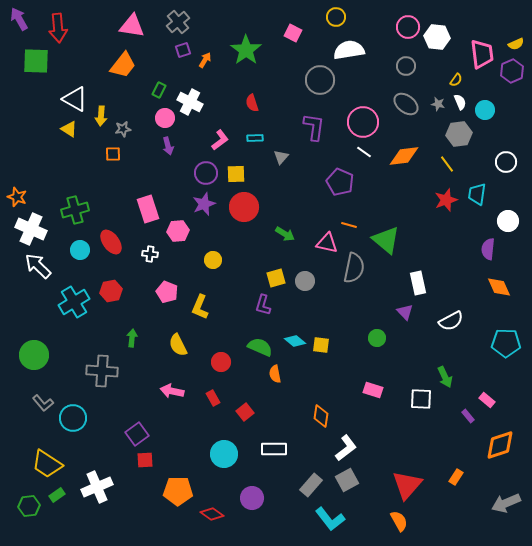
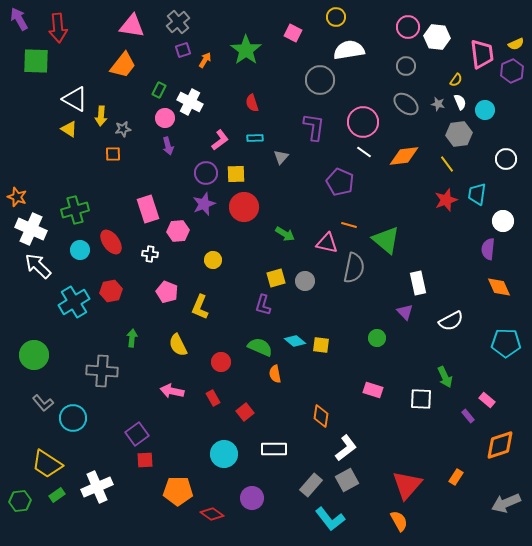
white circle at (506, 162): moved 3 px up
white circle at (508, 221): moved 5 px left
green hexagon at (29, 506): moved 9 px left, 5 px up
